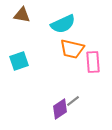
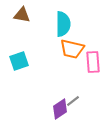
cyan semicircle: rotated 65 degrees counterclockwise
